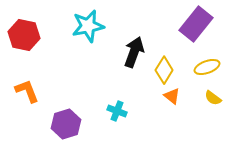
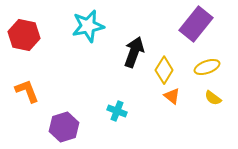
purple hexagon: moved 2 px left, 3 px down
